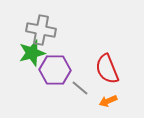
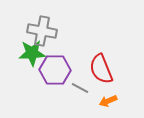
gray cross: moved 1 px right, 1 px down
green star: rotated 12 degrees clockwise
red semicircle: moved 6 px left
gray line: rotated 12 degrees counterclockwise
